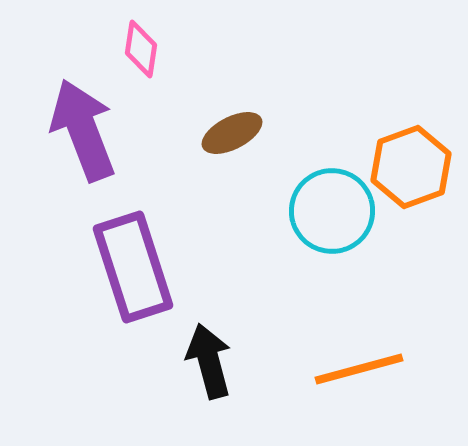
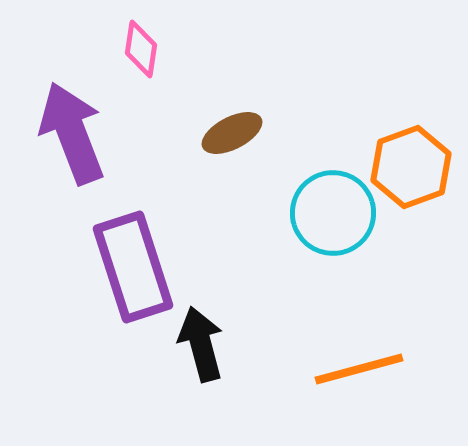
purple arrow: moved 11 px left, 3 px down
cyan circle: moved 1 px right, 2 px down
black arrow: moved 8 px left, 17 px up
